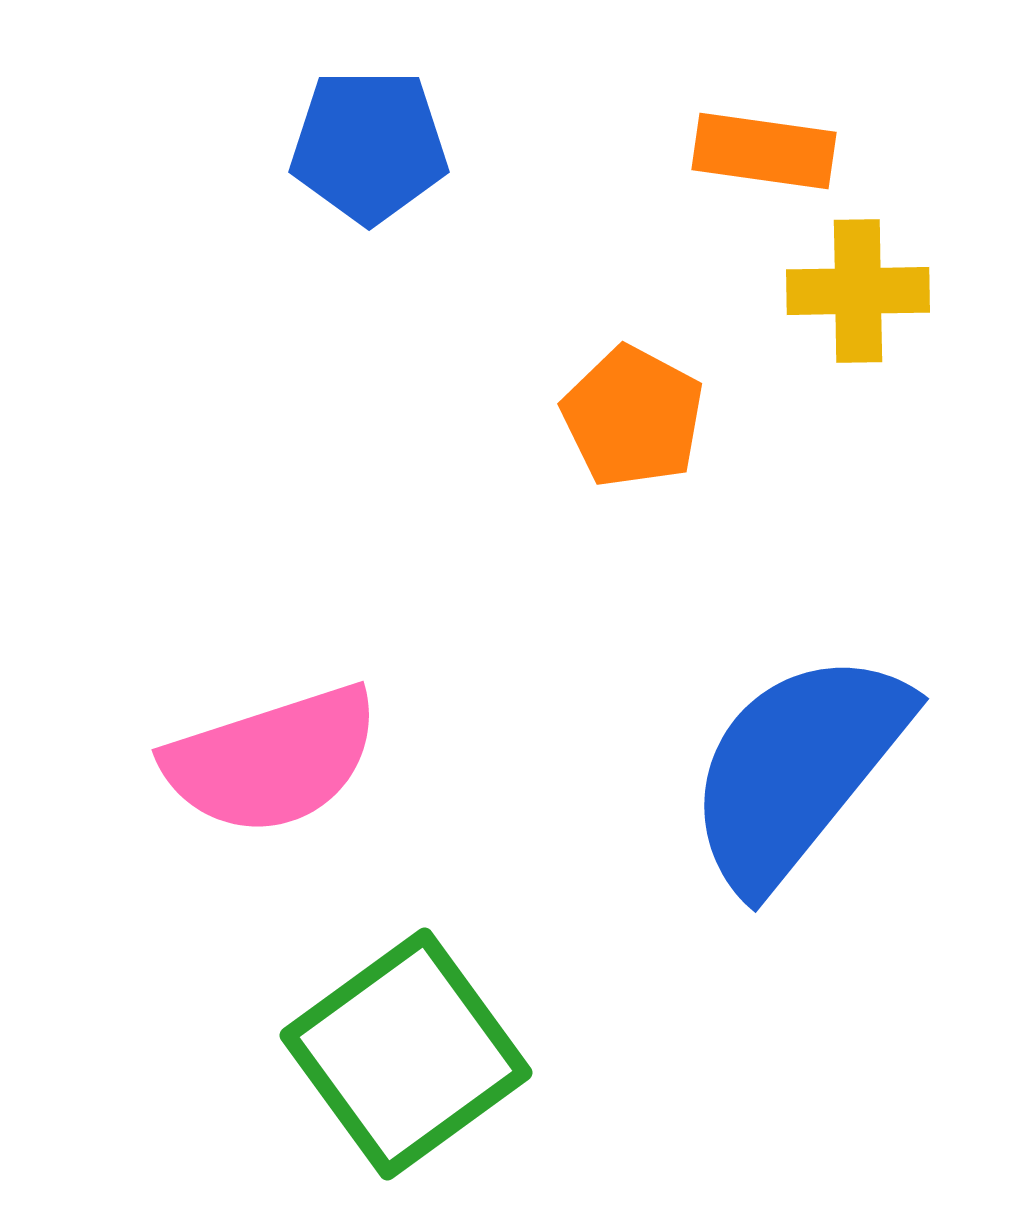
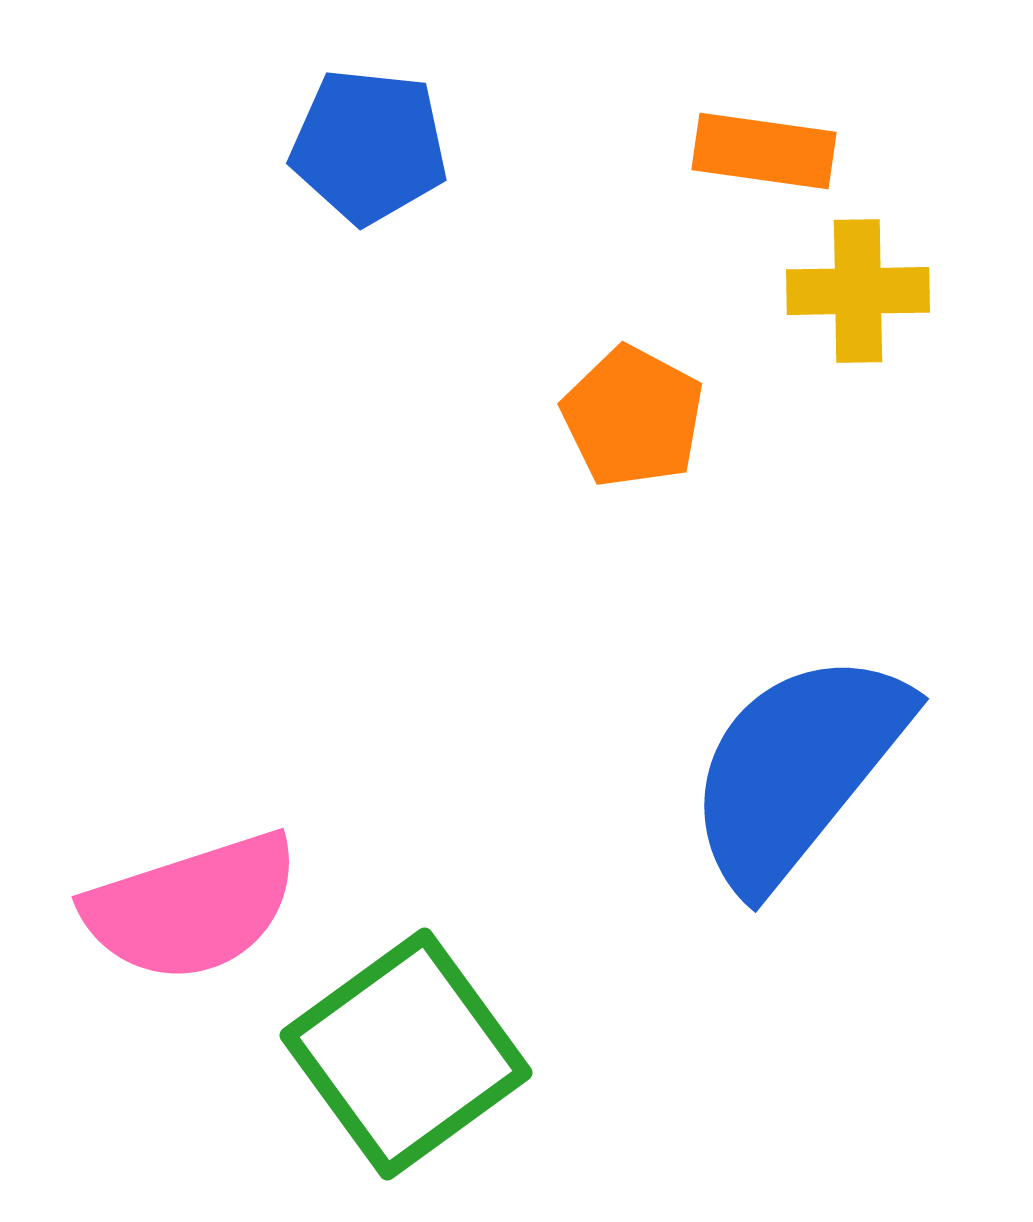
blue pentagon: rotated 6 degrees clockwise
pink semicircle: moved 80 px left, 147 px down
